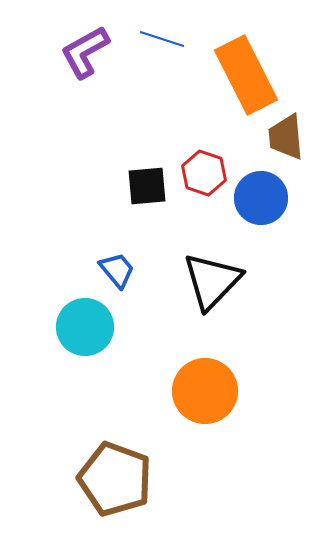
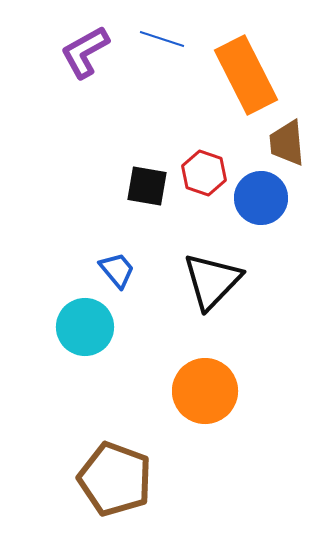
brown trapezoid: moved 1 px right, 6 px down
black square: rotated 15 degrees clockwise
